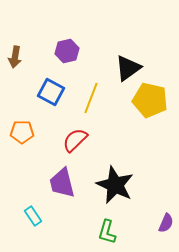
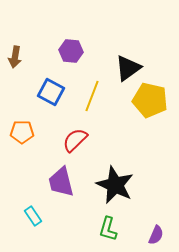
purple hexagon: moved 4 px right; rotated 20 degrees clockwise
yellow line: moved 1 px right, 2 px up
purple trapezoid: moved 1 px left, 1 px up
purple semicircle: moved 10 px left, 12 px down
green L-shape: moved 1 px right, 3 px up
